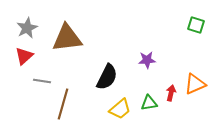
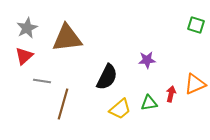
red arrow: moved 1 px down
